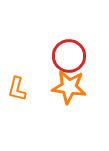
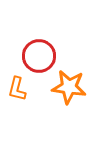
red circle: moved 30 px left
